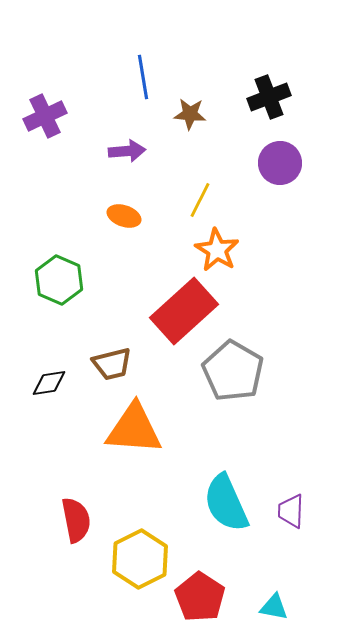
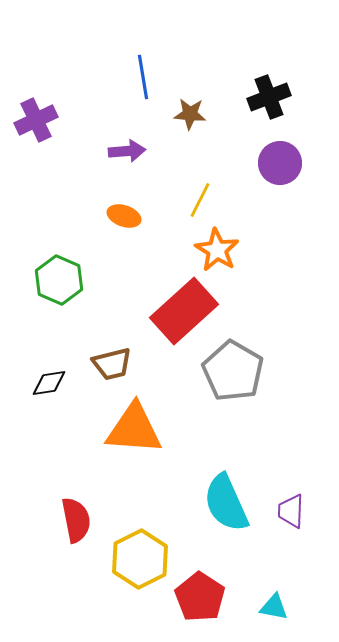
purple cross: moved 9 px left, 4 px down
